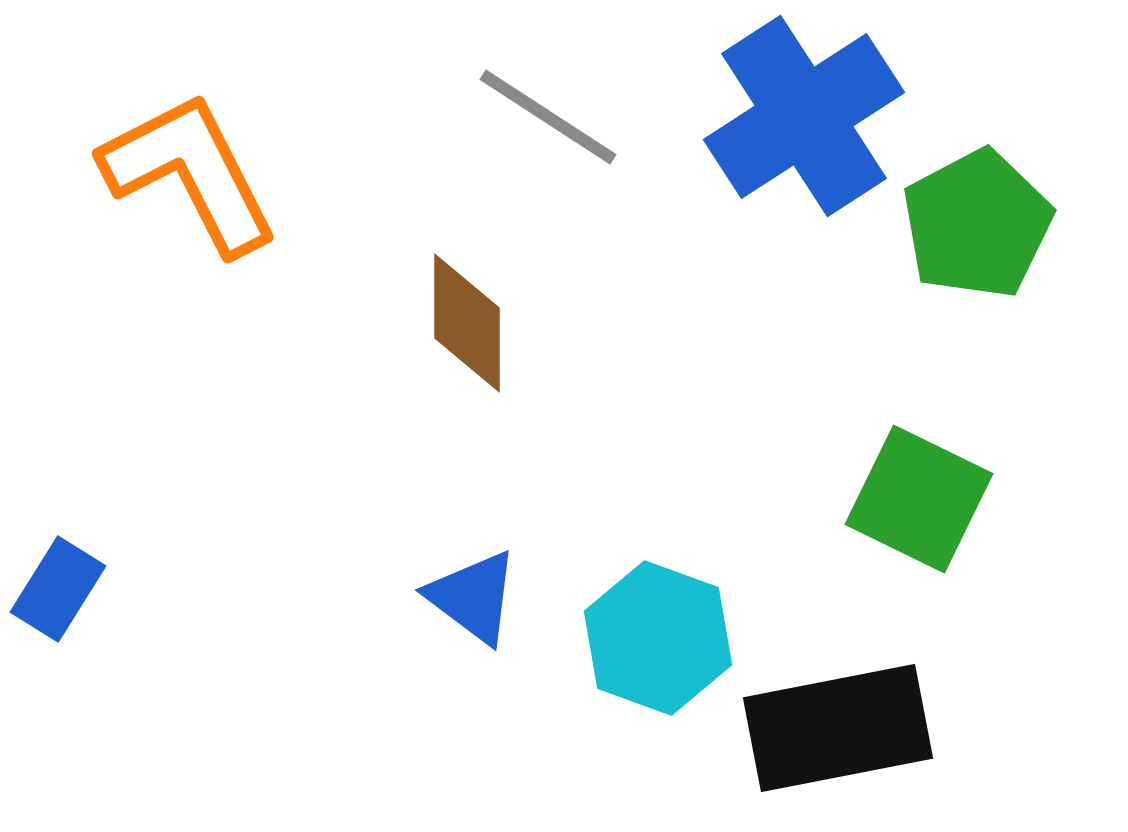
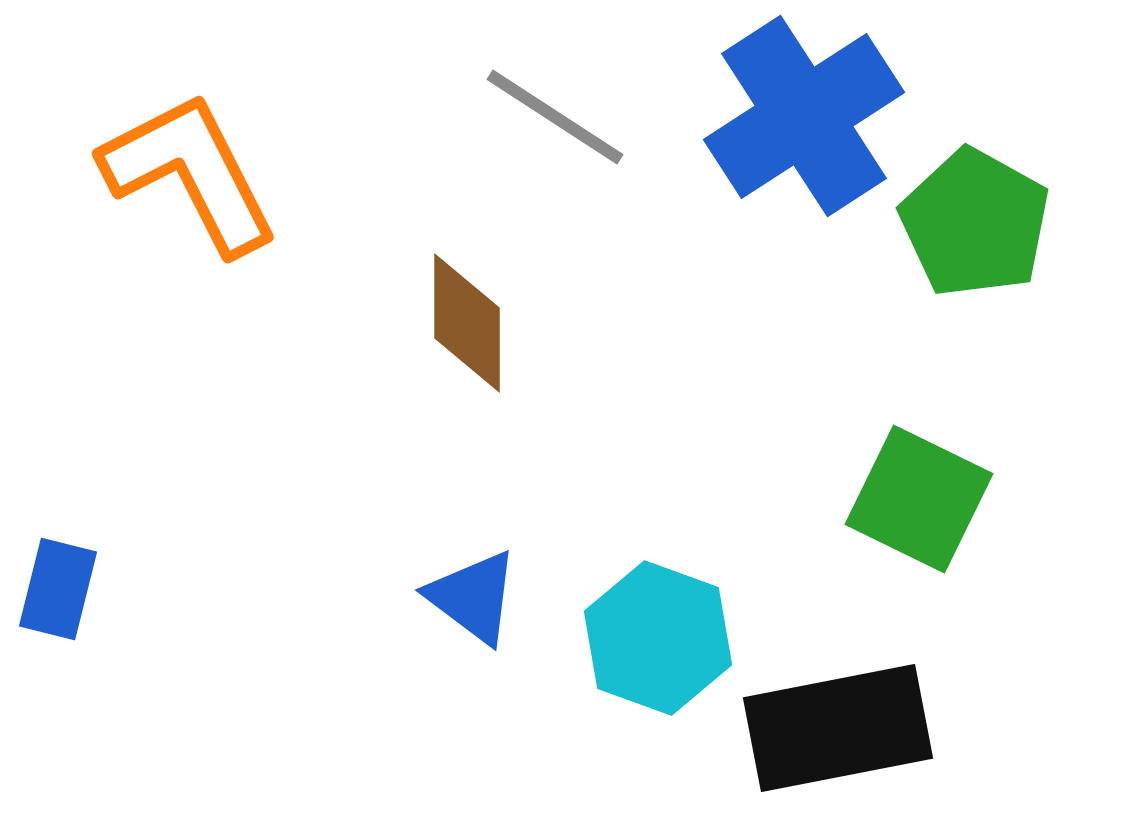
gray line: moved 7 px right
green pentagon: moved 2 px left, 1 px up; rotated 15 degrees counterclockwise
blue rectangle: rotated 18 degrees counterclockwise
